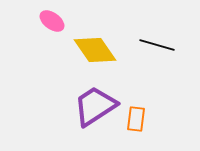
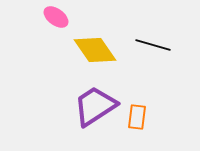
pink ellipse: moved 4 px right, 4 px up
black line: moved 4 px left
orange rectangle: moved 1 px right, 2 px up
